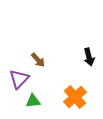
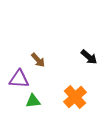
black arrow: rotated 36 degrees counterclockwise
purple triangle: rotated 50 degrees clockwise
